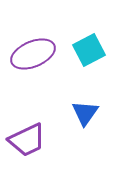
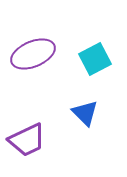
cyan square: moved 6 px right, 9 px down
blue triangle: rotated 20 degrees counterclockwise
